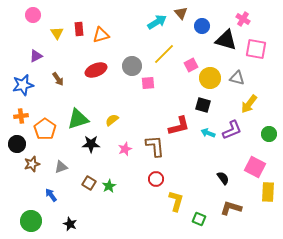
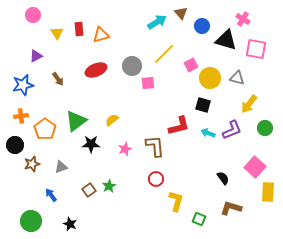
green triangle at (78, 119): moved 2 px left, 2 px down; rotated 20 degrees counterclockwise
green circle at (269, 134): moved 4 px left, 6 px up
black circle at (17, 144): moved 2 px left, 1 px down
pink square at (255, 167): rotated 15 degrees clockwise
brown square at (89, 183): moved 7 px down; rotated 24 degrees clockwise
